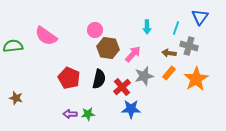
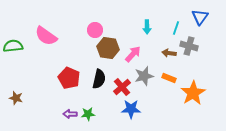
orange rectangle: moved 5 px down; rotated 72 degrees clockwise
orange star: moved 3 px left, 14 px down
